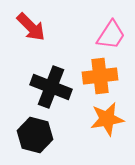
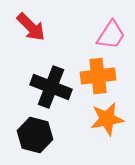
orange cross: moved 2 px left
